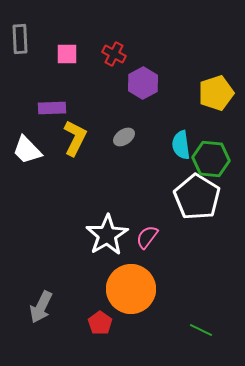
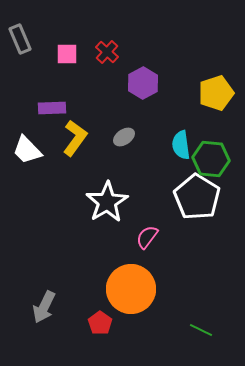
gray rectangle: rotated 20 degrees counterclockwise
red cross: moved 7 px left, 2 px up; rotated 15 degrees clockwise
yellow L-shape: rotated 9 degrees clockwise
white star: moved 33 px up
gray arrow: moved 3 px right
